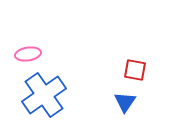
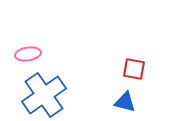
red square: moved 1 px left, 1 px up
blue triangle: rotated 50 degrees counterclockwise
